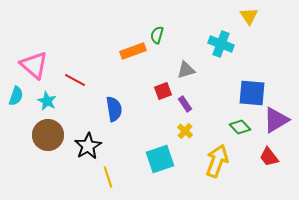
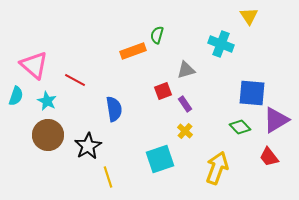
yellow arrow: moved 7 px down
